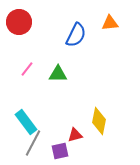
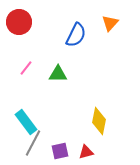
orange triangle: rotated 42 degrees counterclockwise
pink line: moved 1 px left, 1 px up
red triangle: moved 11 px right, 17 px down
